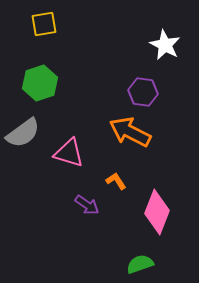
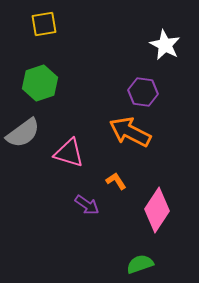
pink diamond: moved 2 px up; rotated 12 degrees clockwise
